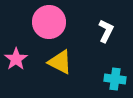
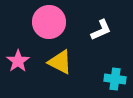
white L-shape: moved 5 px left, 1 px up; rotated 40 degrees clockwise
pink star: moved 2 px right, 2 px down
